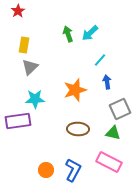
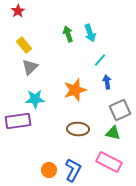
cyan arrow: rotated 66 degrees counterclockwise
yellow rectangle: rotated 49 degrees counterclockwise
gray square: moved 1 px down
orange circle: moved 3 px right
